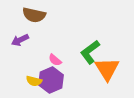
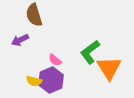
brown semicircle: rotated 60 degrees clockwise
orange triangle: moved 2 px right, 1 px up
